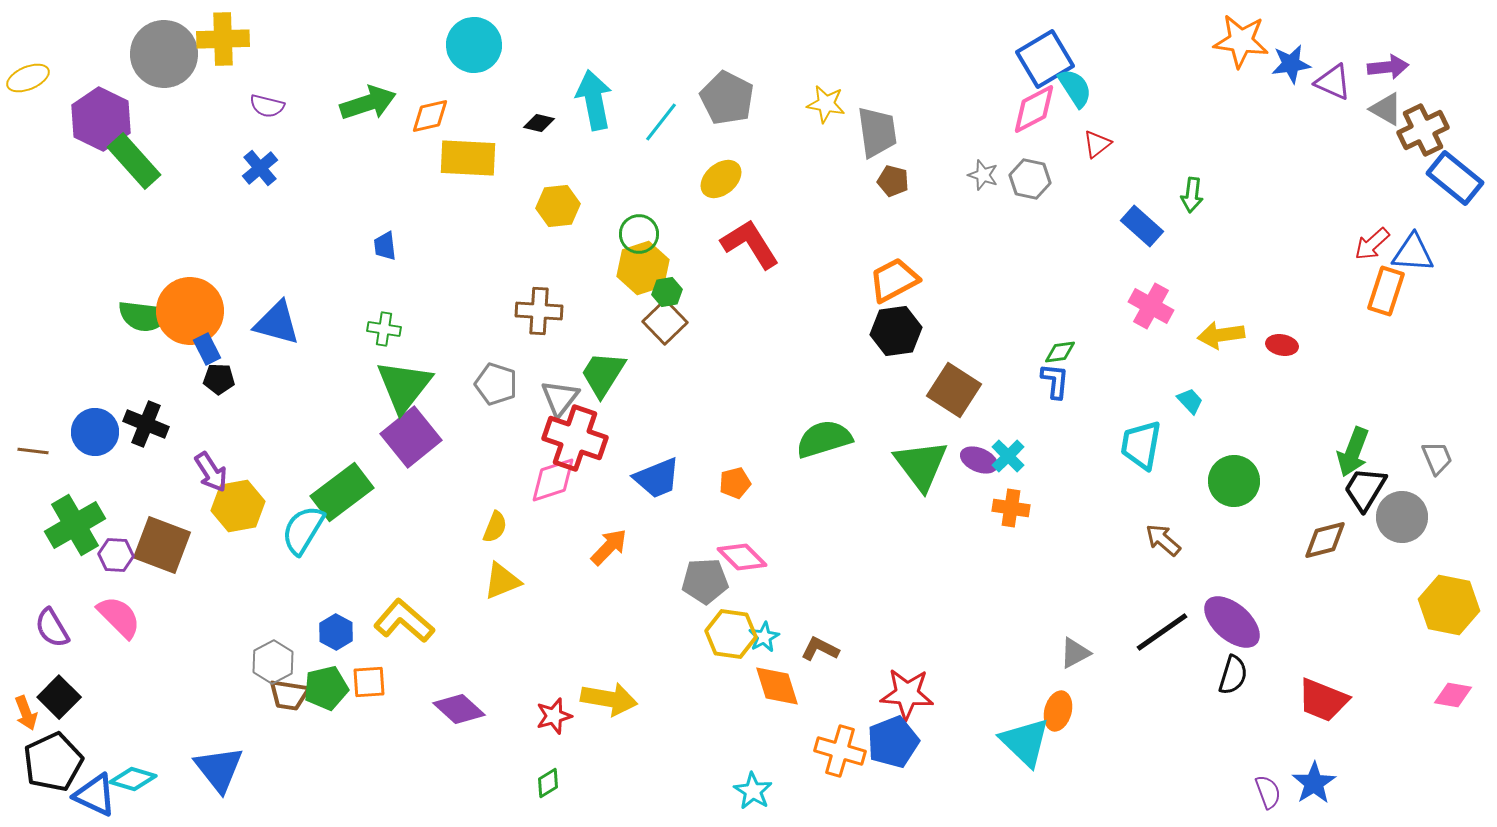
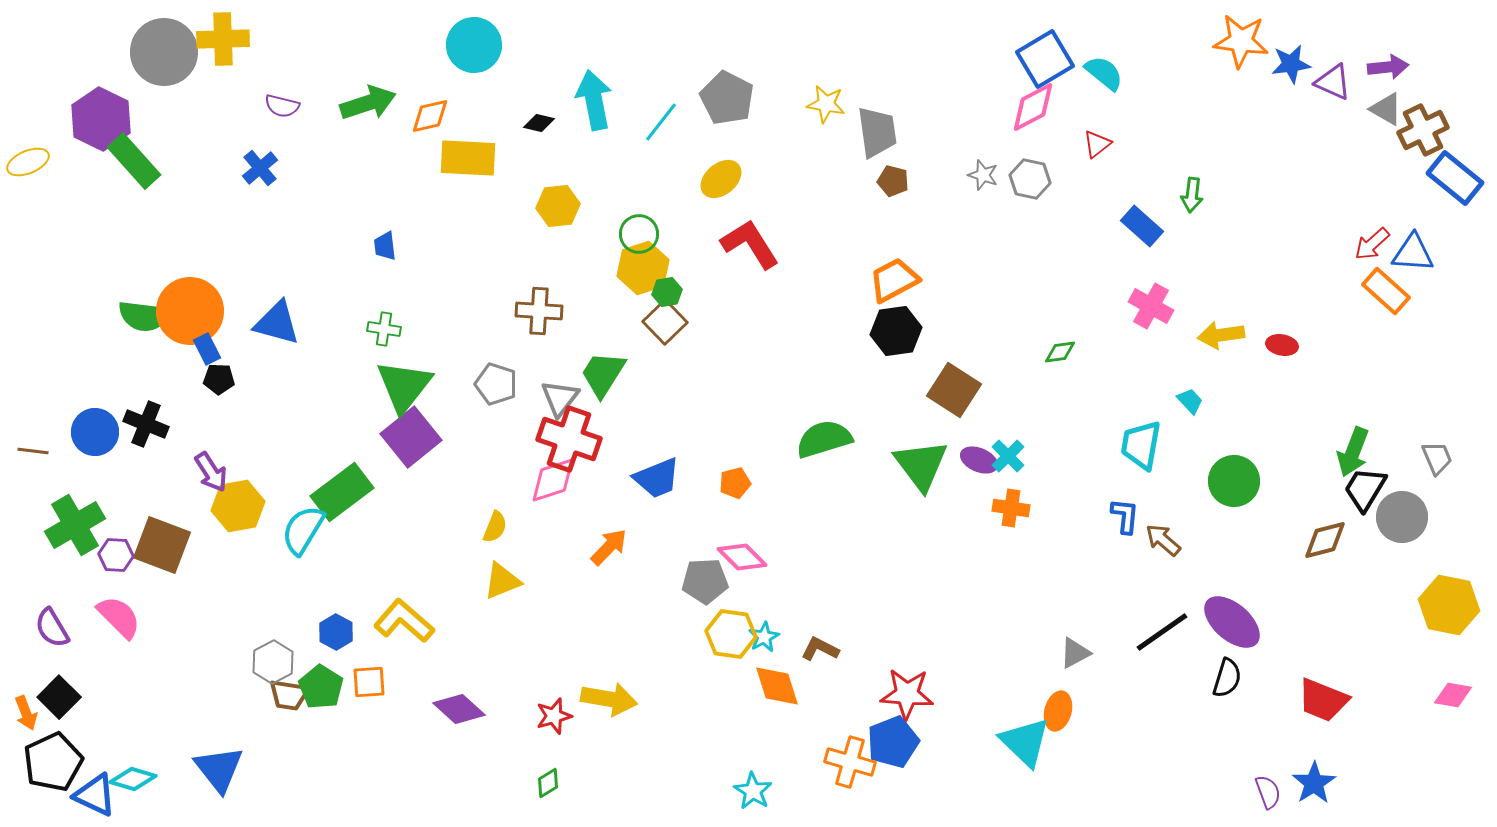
gray circle at (164, 54): moved 2 px up
yellow ellipse at (28, 78): moved 84 px down
cyan semicircle at (1075, 88): moved 29 px right, 15 px up; rotated 18 degrees counterclockwise
purple semicircle at (267, 106): moved 15 px right
pink diamond at (1034, 109): moved 1 px left, 2 px up
orange rectangle at (1386, 291): rotated 66 degrees counterclockwise
blue L-shape at (1055, 381): moved 70 px right, 135 px down
red cross at (575, 438): moved 6 px left, 1 px down
black semicircle at (1233, 675): moved 6 px left, 3 px down
green pentagon at (326, 688): moved 5 px left, 1 px up; rotated 27 degrees counterclockwise
orange cross at (840, 751): moved 10 px right, 11 px down
